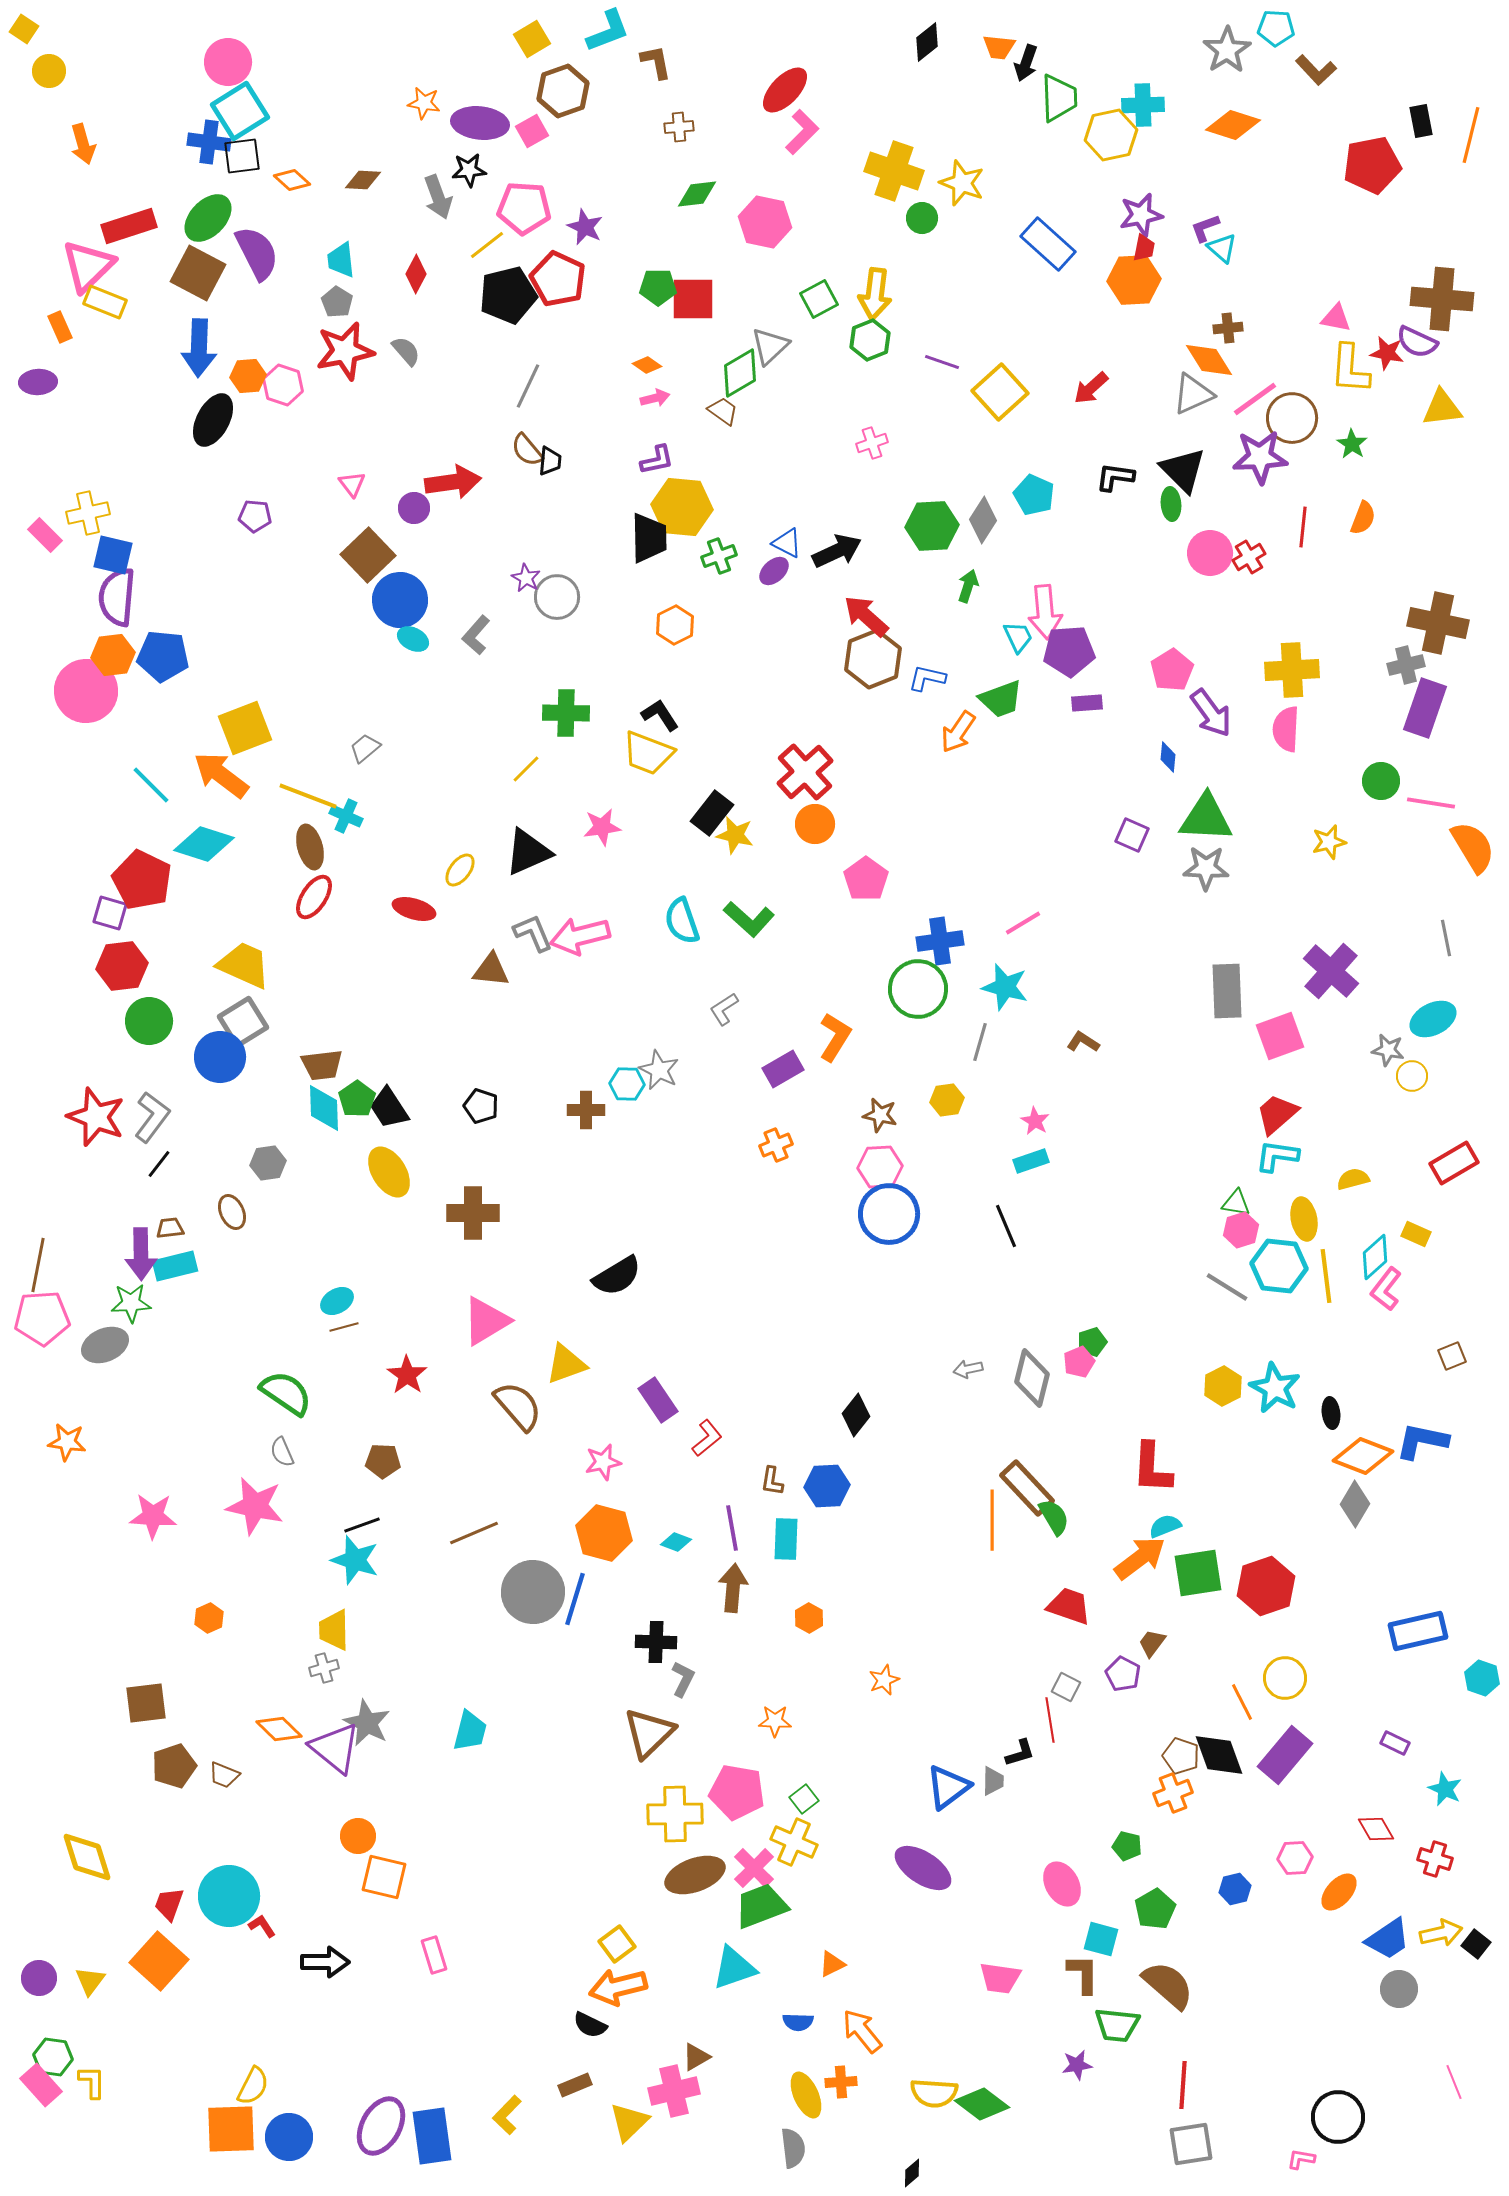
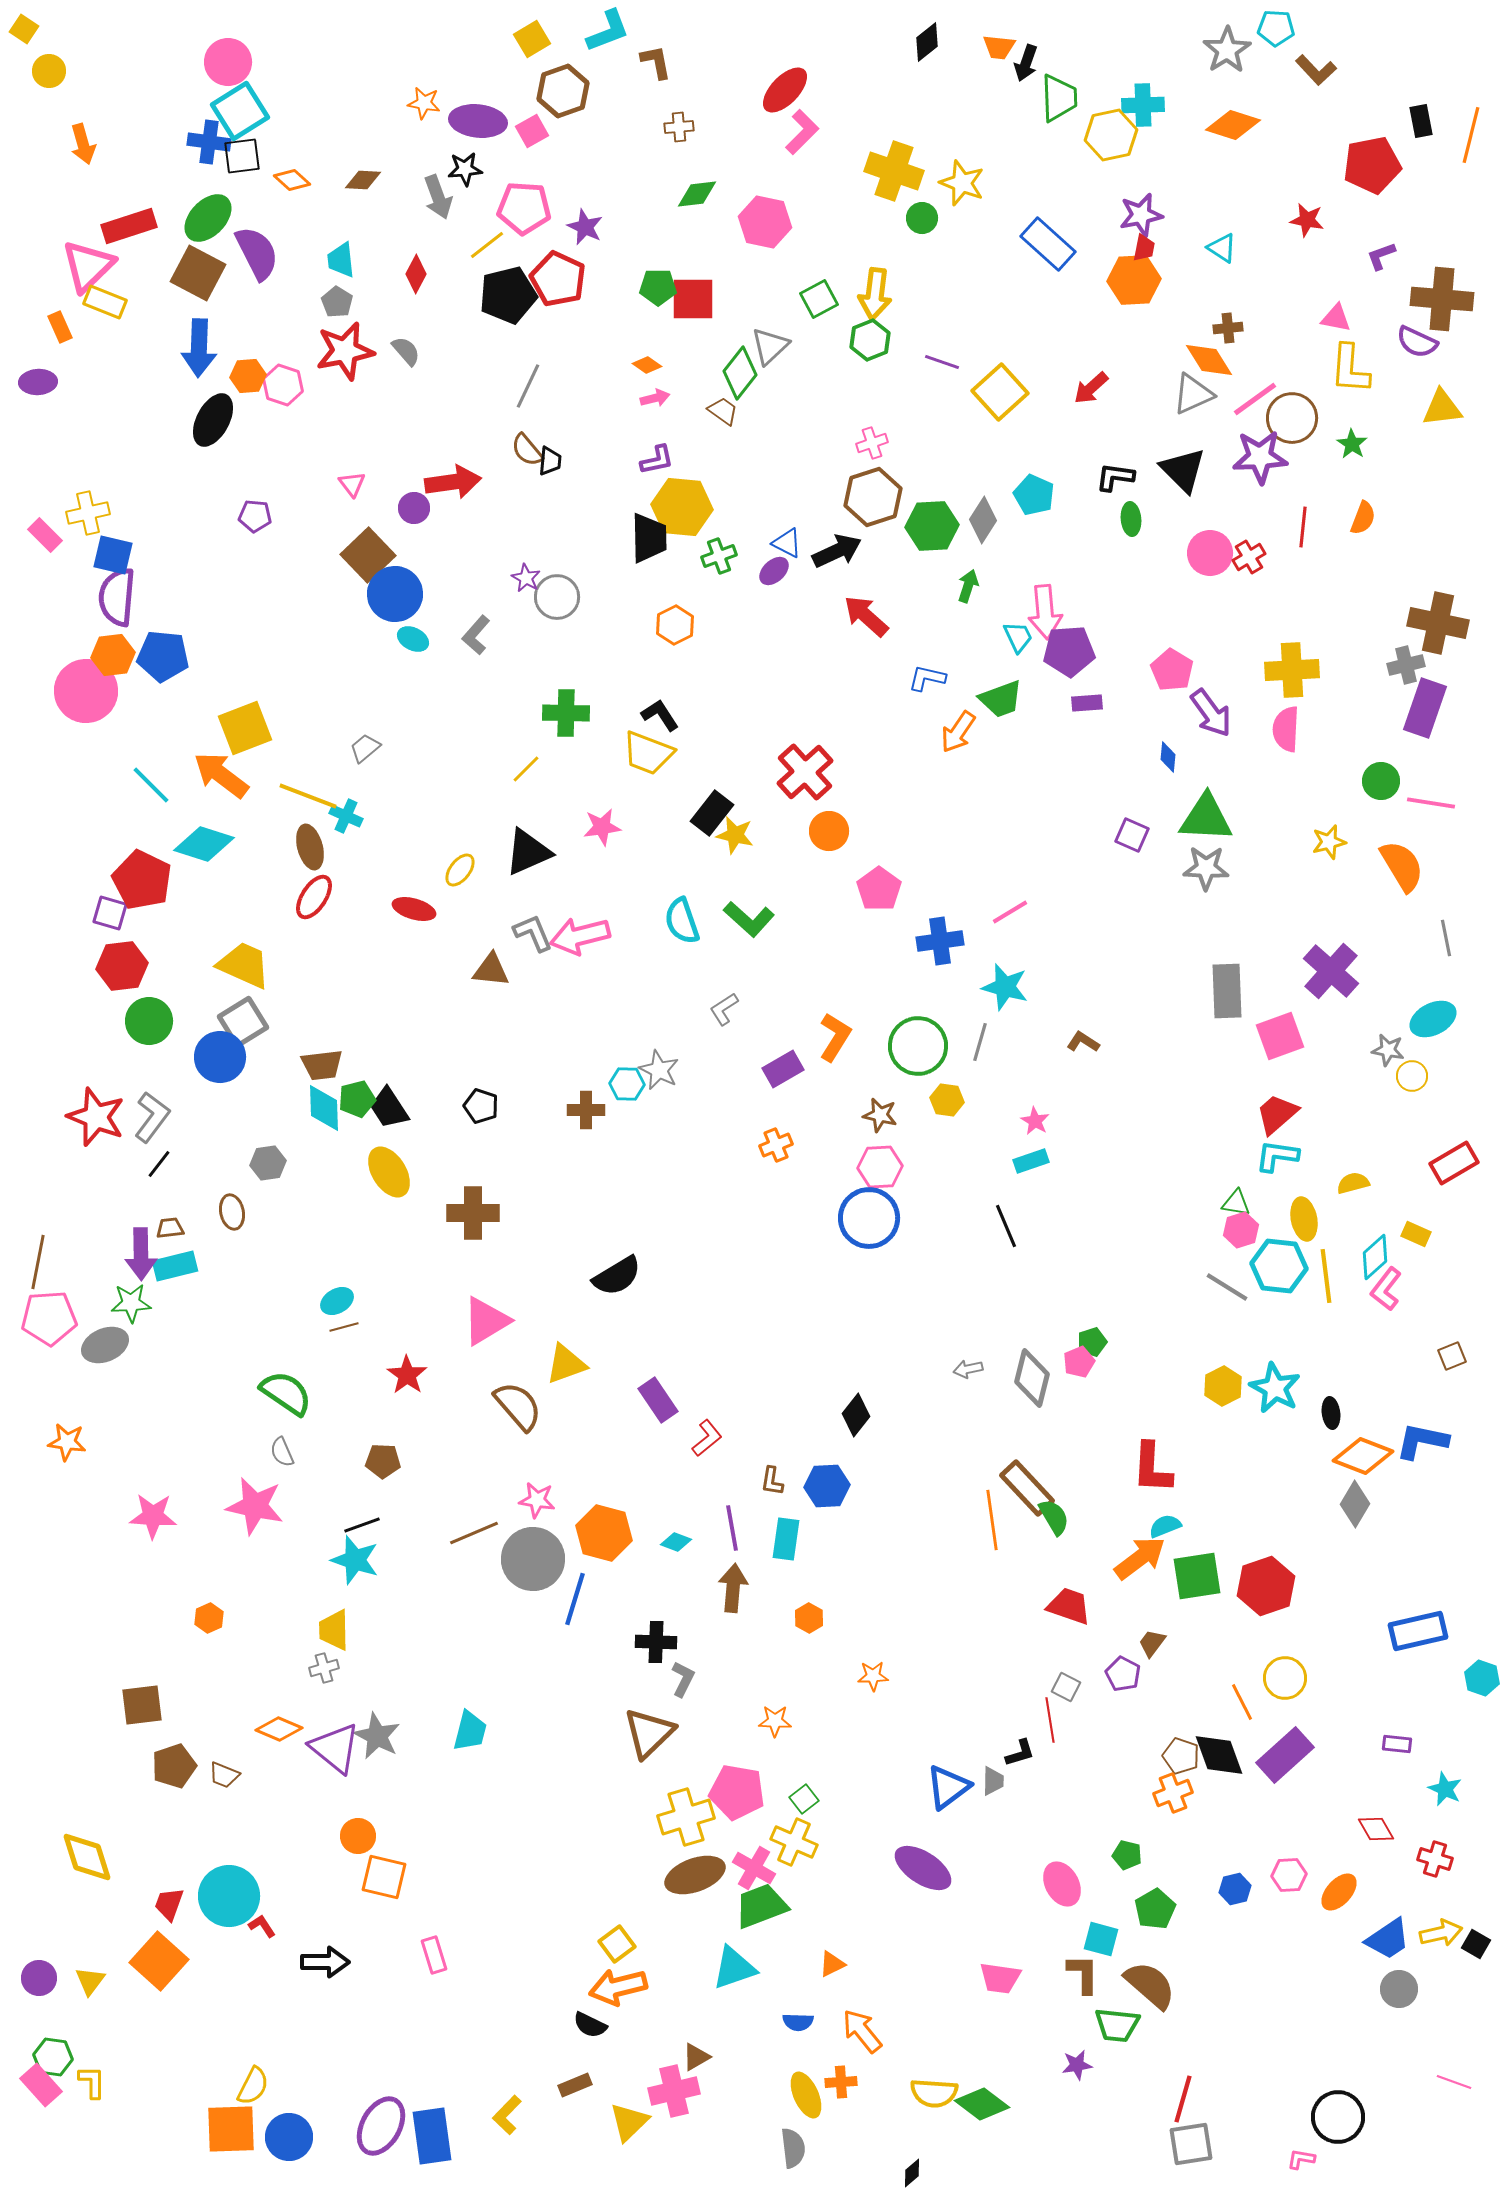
purple ellipse at (480, 123): moved 2 px left, 2 px up
black star at (469, 170): moved 4 px left, 1 px up
purple L-shape at (1205, 228): moved 176 px right, 28 px down
cyan triangle at (1222, 248): rotated 8 degrees counterclockwise
red star at (1387, 353): moved 80 px left, 133 px up
green diamond at (740, 373): rotated 21 degrees counterclockwise
green ellipse at (1171, 504): moved 40 px left, 15 px down
blue circle at (400, 600): moved 5 px left, 6 px up
brown hexagon at (873, 659): moved 162 px up; rotated 4 degrees clockwise
pink pentagon at (1172, 670): rotated 9 degrees counterclockwise
orange circle at (815, 824): moved 14 px right, 7 px down
orange semicircle at (1473, 847): moved 71 px left, 19 px down
pink pentagon at (866, 879): moved 13 px right, 10 px down
pink line at (1023, 923): moved 13 px left, 11 px up
green circle at (918, 989): moved 57 px down
green pentagon at (357, 1099): rotated 21 degrees clockwise
yellow hexagon at (947, 1100): rotated 16 degrees clockwise
yellow semicircle at (1353, 1179): moved 4 px down
brown ellipse at (232, 1212): rotated 12 degrees clockwise
blue circle at (889, 1214): moved 20 px left, 4 px down
brown line at (38, 1265): moved 3 px up
pink pentagon at (42, 1318): moved 7 px right
pink star at (603, 1462): moved 66 px left, 38 px down; rotated 21 degrees clockwise
orange line at (992, 1520): rotated 8 degrees counterclockwise
cyan rectangle at (786, 1539): rotated 6 degrees clockwise
green square at (1198, 1573): moved 1 px left, 3 px down
gray circle at (533, 1592): moved 33 px up
orange star at (884, 1680): moved 11 px left, 4 px up; rotated 20 degrees clockwise
brown square at (146, 1703): moved 4 px left, 2 px down
gray star at (367, 1723): moved 10 px right, 13 px down
orange diamond at (279, 1729): rotated 21 degrees counterclockwise
purple rectangle at (1395, 1743): moved 2 px right, 1 px down; rotated 20 degrees counterclockwise
purple rectangle at (1285, 1755): rotated 8 degrees clockwise
yellow cross at (675, 1814): moved 11 px right, 3 px down; rotated 16 degrees counterclockwise
green pentagon at (1127, 1846): moved 9 px down
pink hexagon at (1295, 1858): moved 6 px left, 17 px down
pink cross at (754, 1868): rotated 15 degrees counterclockwise
black square at (1476, 1944): rotated 8 degrees counterclockwise
brown semicircle at (1168, 1985): moved 18 px left
pink line at (1454, 2082): rotated 48 degrees counterclockwise
red line at (1183, 2085): moved 14 px down; rotated 12 degrees clockwise
